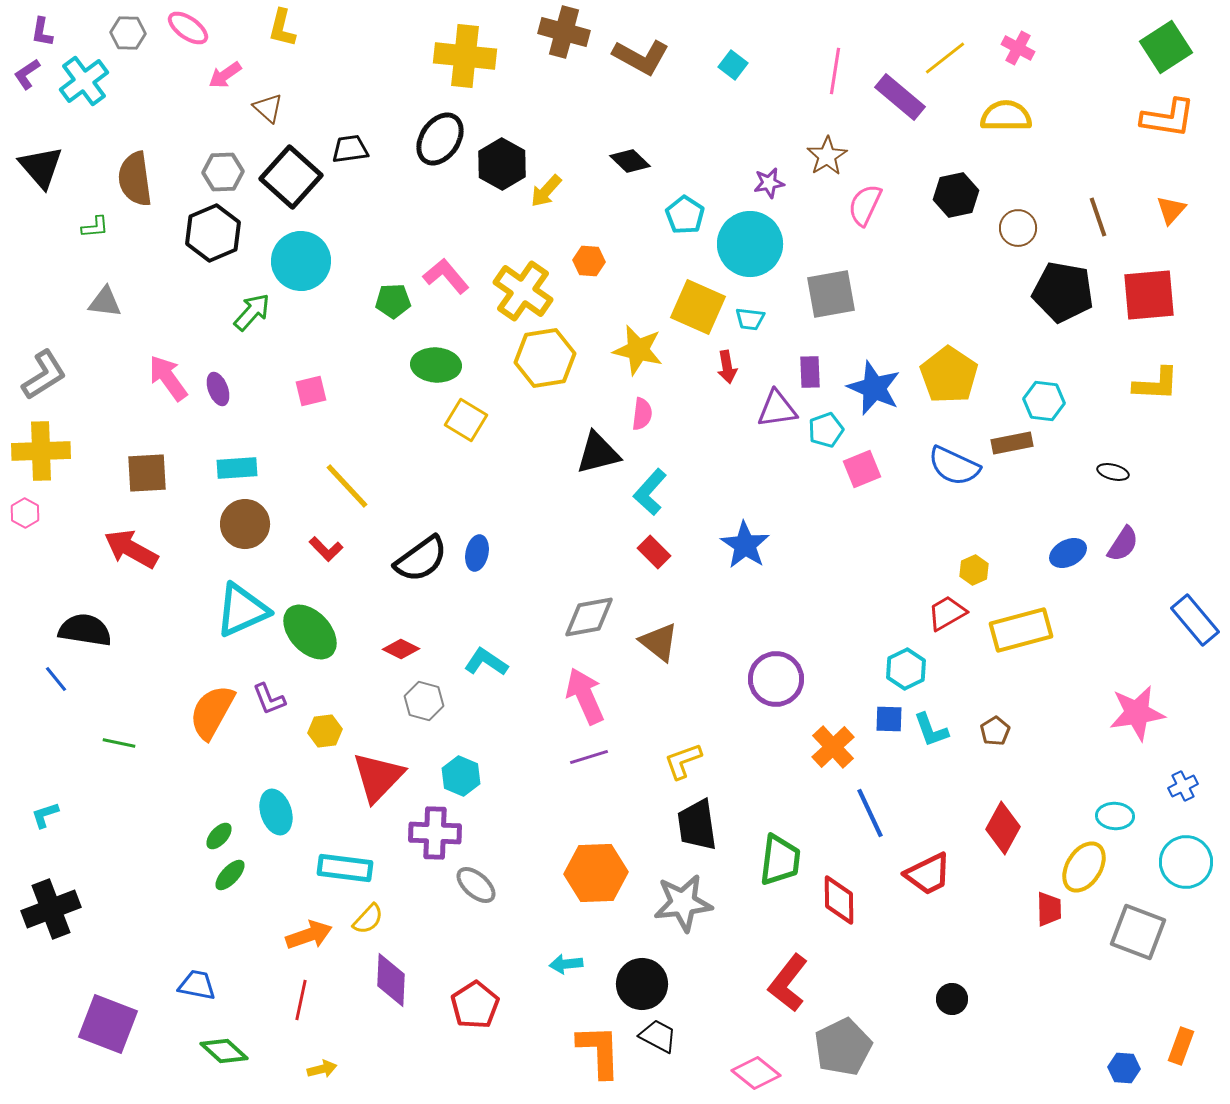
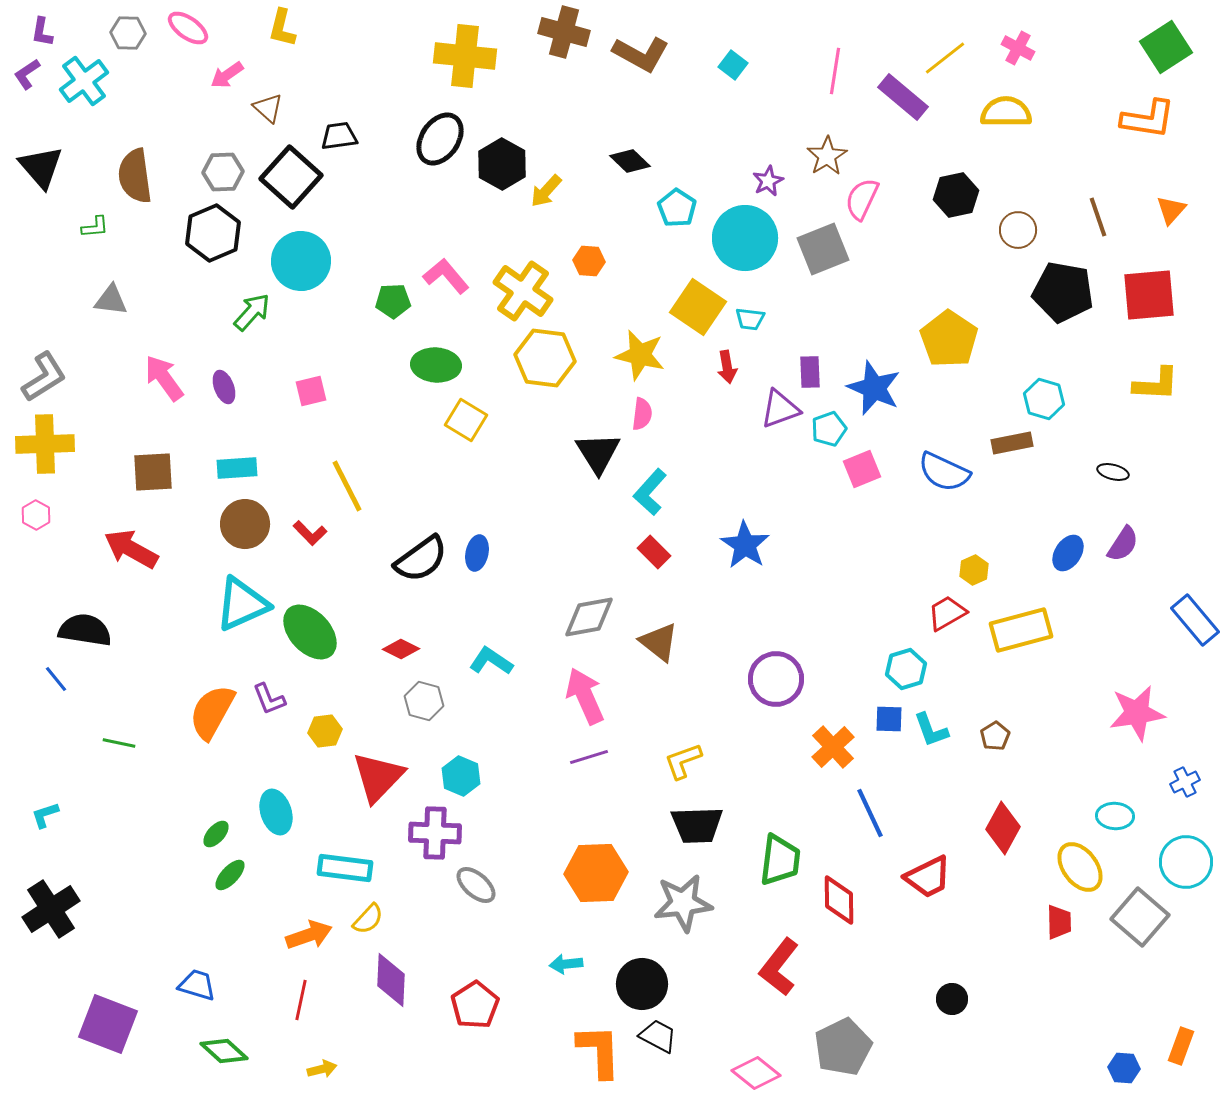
brown L-shape at (641, 57): moved 3 px up
pink arrow at (225, 75): moved 2 px right
purple rectangle at (900, 97): moved 3 px right
yellow semicircle at (1006, 116): moved 4 px up
orange L-shape at (1168, 118): moved 20 px left, 1 px down
black trapezoid at (350, 149): moved 11 px left, 13 px up
brown semicircle at (135, 179): moved 3 px up
purple star at (769, 183): moved 1 px left, 2 px up; rotated 16 degrees counterclockwise
pink semicircle at (865, 205): moved 3 px left, 6 px up
cyan pentagon at (685, 215): moved 8 px left, 7 px up
brown circle at (1018, 228): moved 2 px down
cyan circle at (750, 244): moved 5 px left, 6 px up
gray square at (831, 294): moved 8 px left, 45 px up; rotated 12 degrees counterclockwise
gray triangle at (105, 302): moved 6 px right, 2 px up
yellow square at (698, 307): rotated 10 degrees clockwise
yellow star at (638, 350): moved 2 px right, 5 px down
yellow hexagon at (545, 358): rotated 16 degrees clockwise
gray L-shape at (44, 375): moved 2 px down
yellow pentagon at (949, 375): moved 36 px up
pink arrow at (168, 378): moved 4 px left
purple ellipse at (218, 389): moved 6 px right, 2 px up
cyan hexagon at (1044, 401): moved 2 px up; rotated 9 degrees clockwise
purple triangle at (777, 409): moved 3 px right; rotated 12 degrees counterclockwise
cyan pentagon at (826, 430): moved 3 px right, 1 px up
yellow cross at (41, 451): moved 4 px right, 7 px up
black triangle at (598, 453): rotated 48 degrees counterclockwise
blue semicircle at (954, 466): moved 10 px left, 6 px down
brown square at (147, 473): moved 6 px right, 1 px up
yellow line at (347, 486): rotated 16 degrees clockwise
pink hexagon at (25, 513): moved 11 px right, 2 px down
red L-shape at (326, 549): moved 16 px left, 16 px up
blue ellipse at (1068, 553): rotated 30 degrees counterclockwise
cyan triangle at (242, 610): moved 6 px up
cyan L-shape at (486, 662): moved 5 px right, 1 px up
cyan hexagon at (906, 669): rotated 9 degrees clockwise
brown pentagon at (995, 731): moved 5 px down
blue cross at (1183, 786): moved 2 px right, 4 px up
black trapezoid at (697, 825): rotated 84 degrees counterclockwise
green ellipse at (219, 836): moved 3 px left, 2 px up
yellow ellipse at (1084, 867): moved 4 px left; rotated 69 degrees counterclockwise
red trapezoid at (928, 874): moved 3 px down
black cross at (51, 909): rotated 12 degrees counterclockwise
red trapezoid at (1049, 909): moved 10 px right, 13 px down
gray square at (1138, 932): moved 2 px right, 15 px up; rotated 20 degrees clockwise
red L-shape at (788, 983): moved 9 px left, 16 px up
blue trapezoid at (197, 985): rotated 6 degrees clockwise
